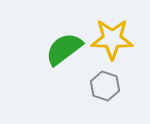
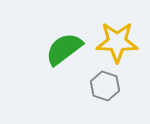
yellow star: moved 5 px right, 3 px down
